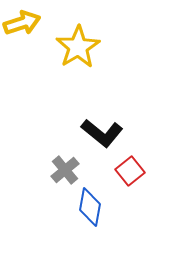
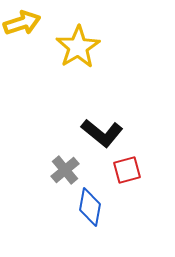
red square: moved 3 px left, 1 px up; rotated 24 degrees clockwise
